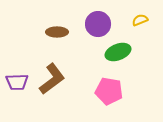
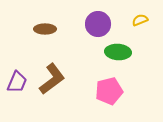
brown ellipse: moved 12 px left, 3 px up
green ellipse: rotated 25 degrees clockwise
purple trapezoid: rotated 65 degrees counterclockwise
pink pentagon: rotated 24 degrees counterclockwise
